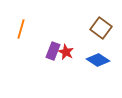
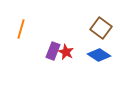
blue diamond: moved 1 px right, 5 px up
